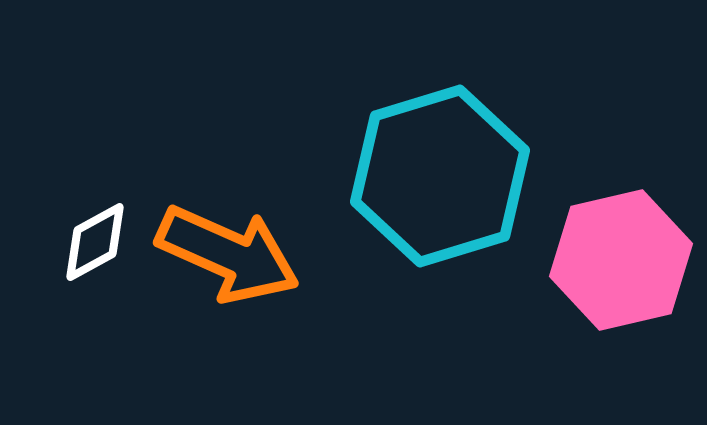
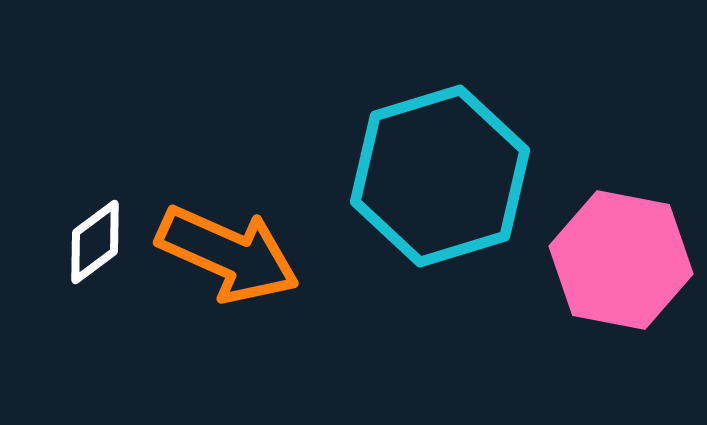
white diamond: rotated 8 degrees counterclockwise
pink hexagon: rotated 24 degrees clockwise
